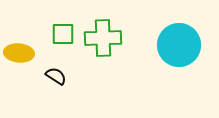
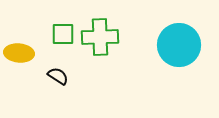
green cross: moved 3 px left, 1 px up
black semicircle: moved 2 px right
